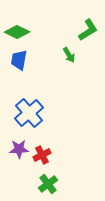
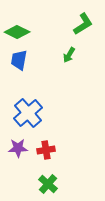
green L-shape: moved 5 px left, 6 px up
green arrow: rotated 63 degrees clockwise
blue cross: moved 1 px left
purple star: moved 1 px left, 1 px up
red cross: moved 4 px right, 5 px up; rotated 18 degrees clockwise
green cross: rotated 12 degrees counterclockwise
